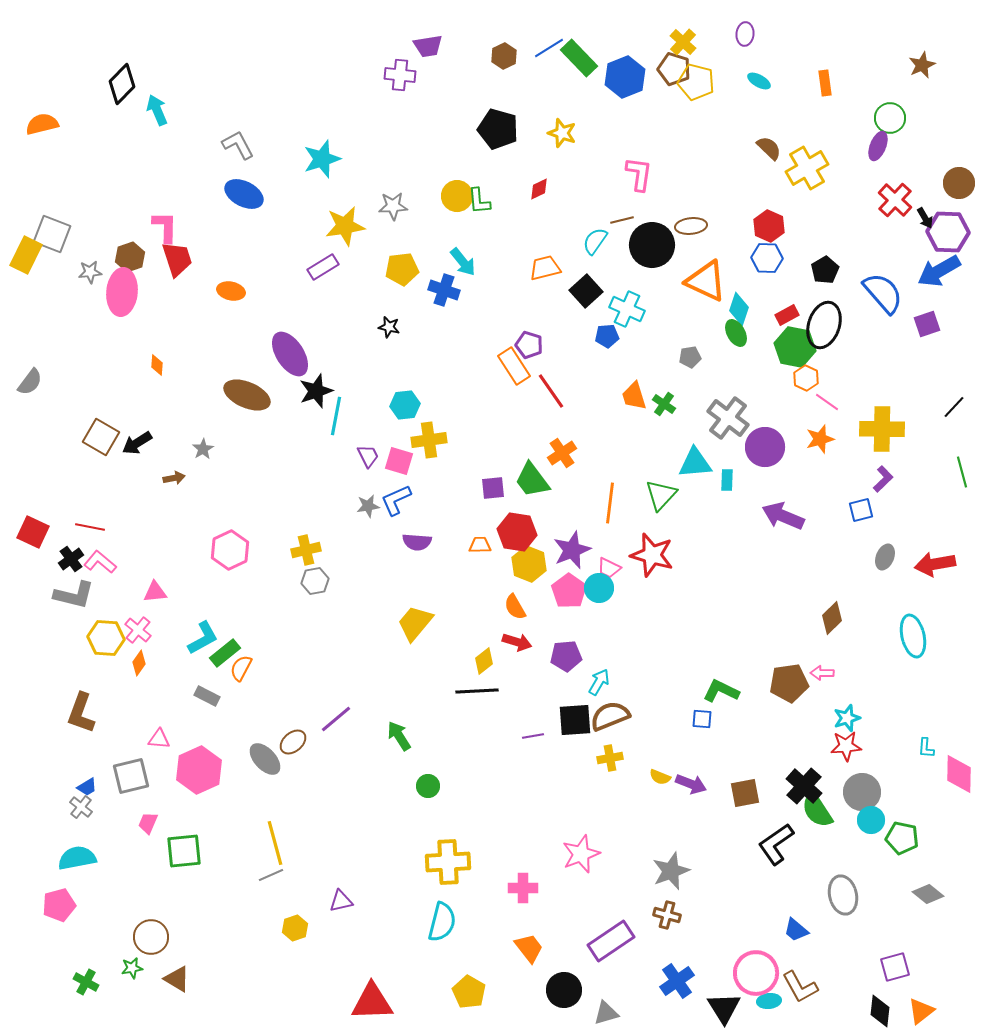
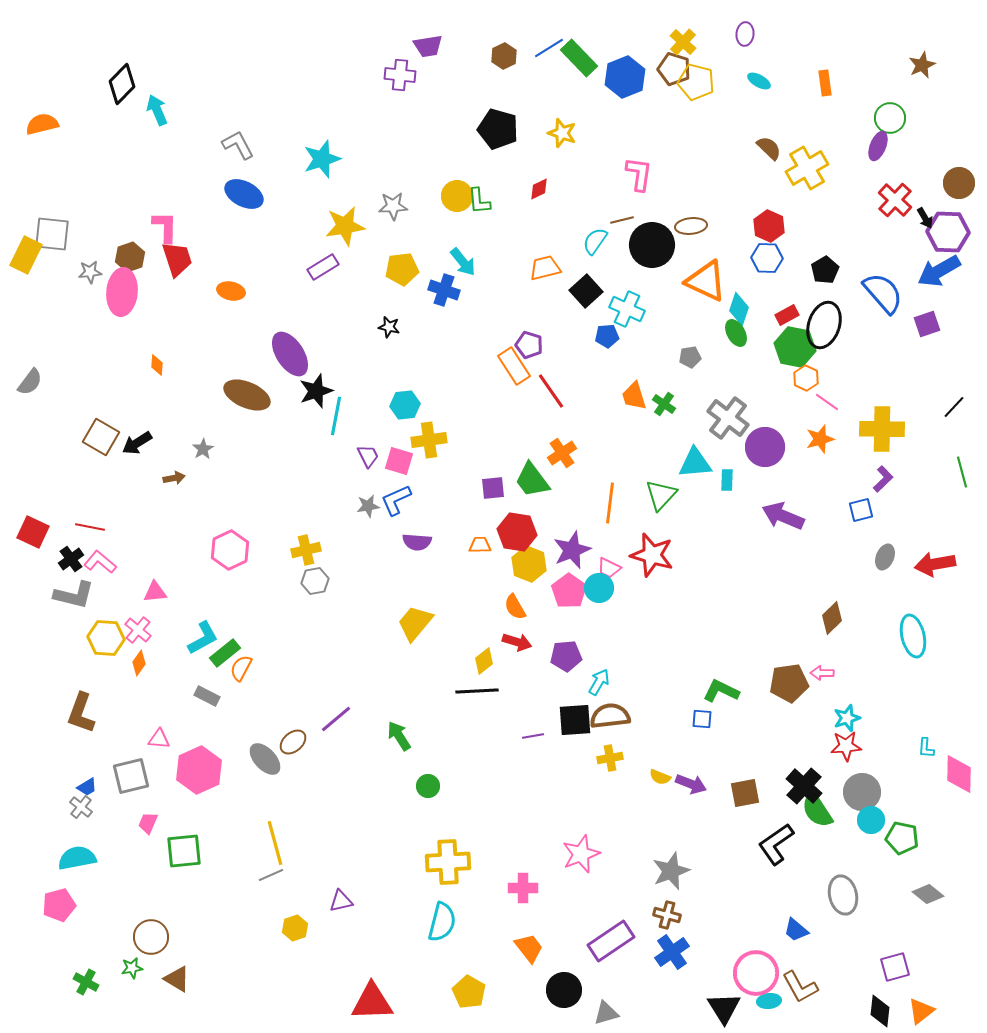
gray square at (52, 234): rotated 15 degrees counterclockwise
brown semicircle at (610, 716): rotated 15 degrees clockwise
blue cross at (677, 981): moved 5 px left, 29 px up
